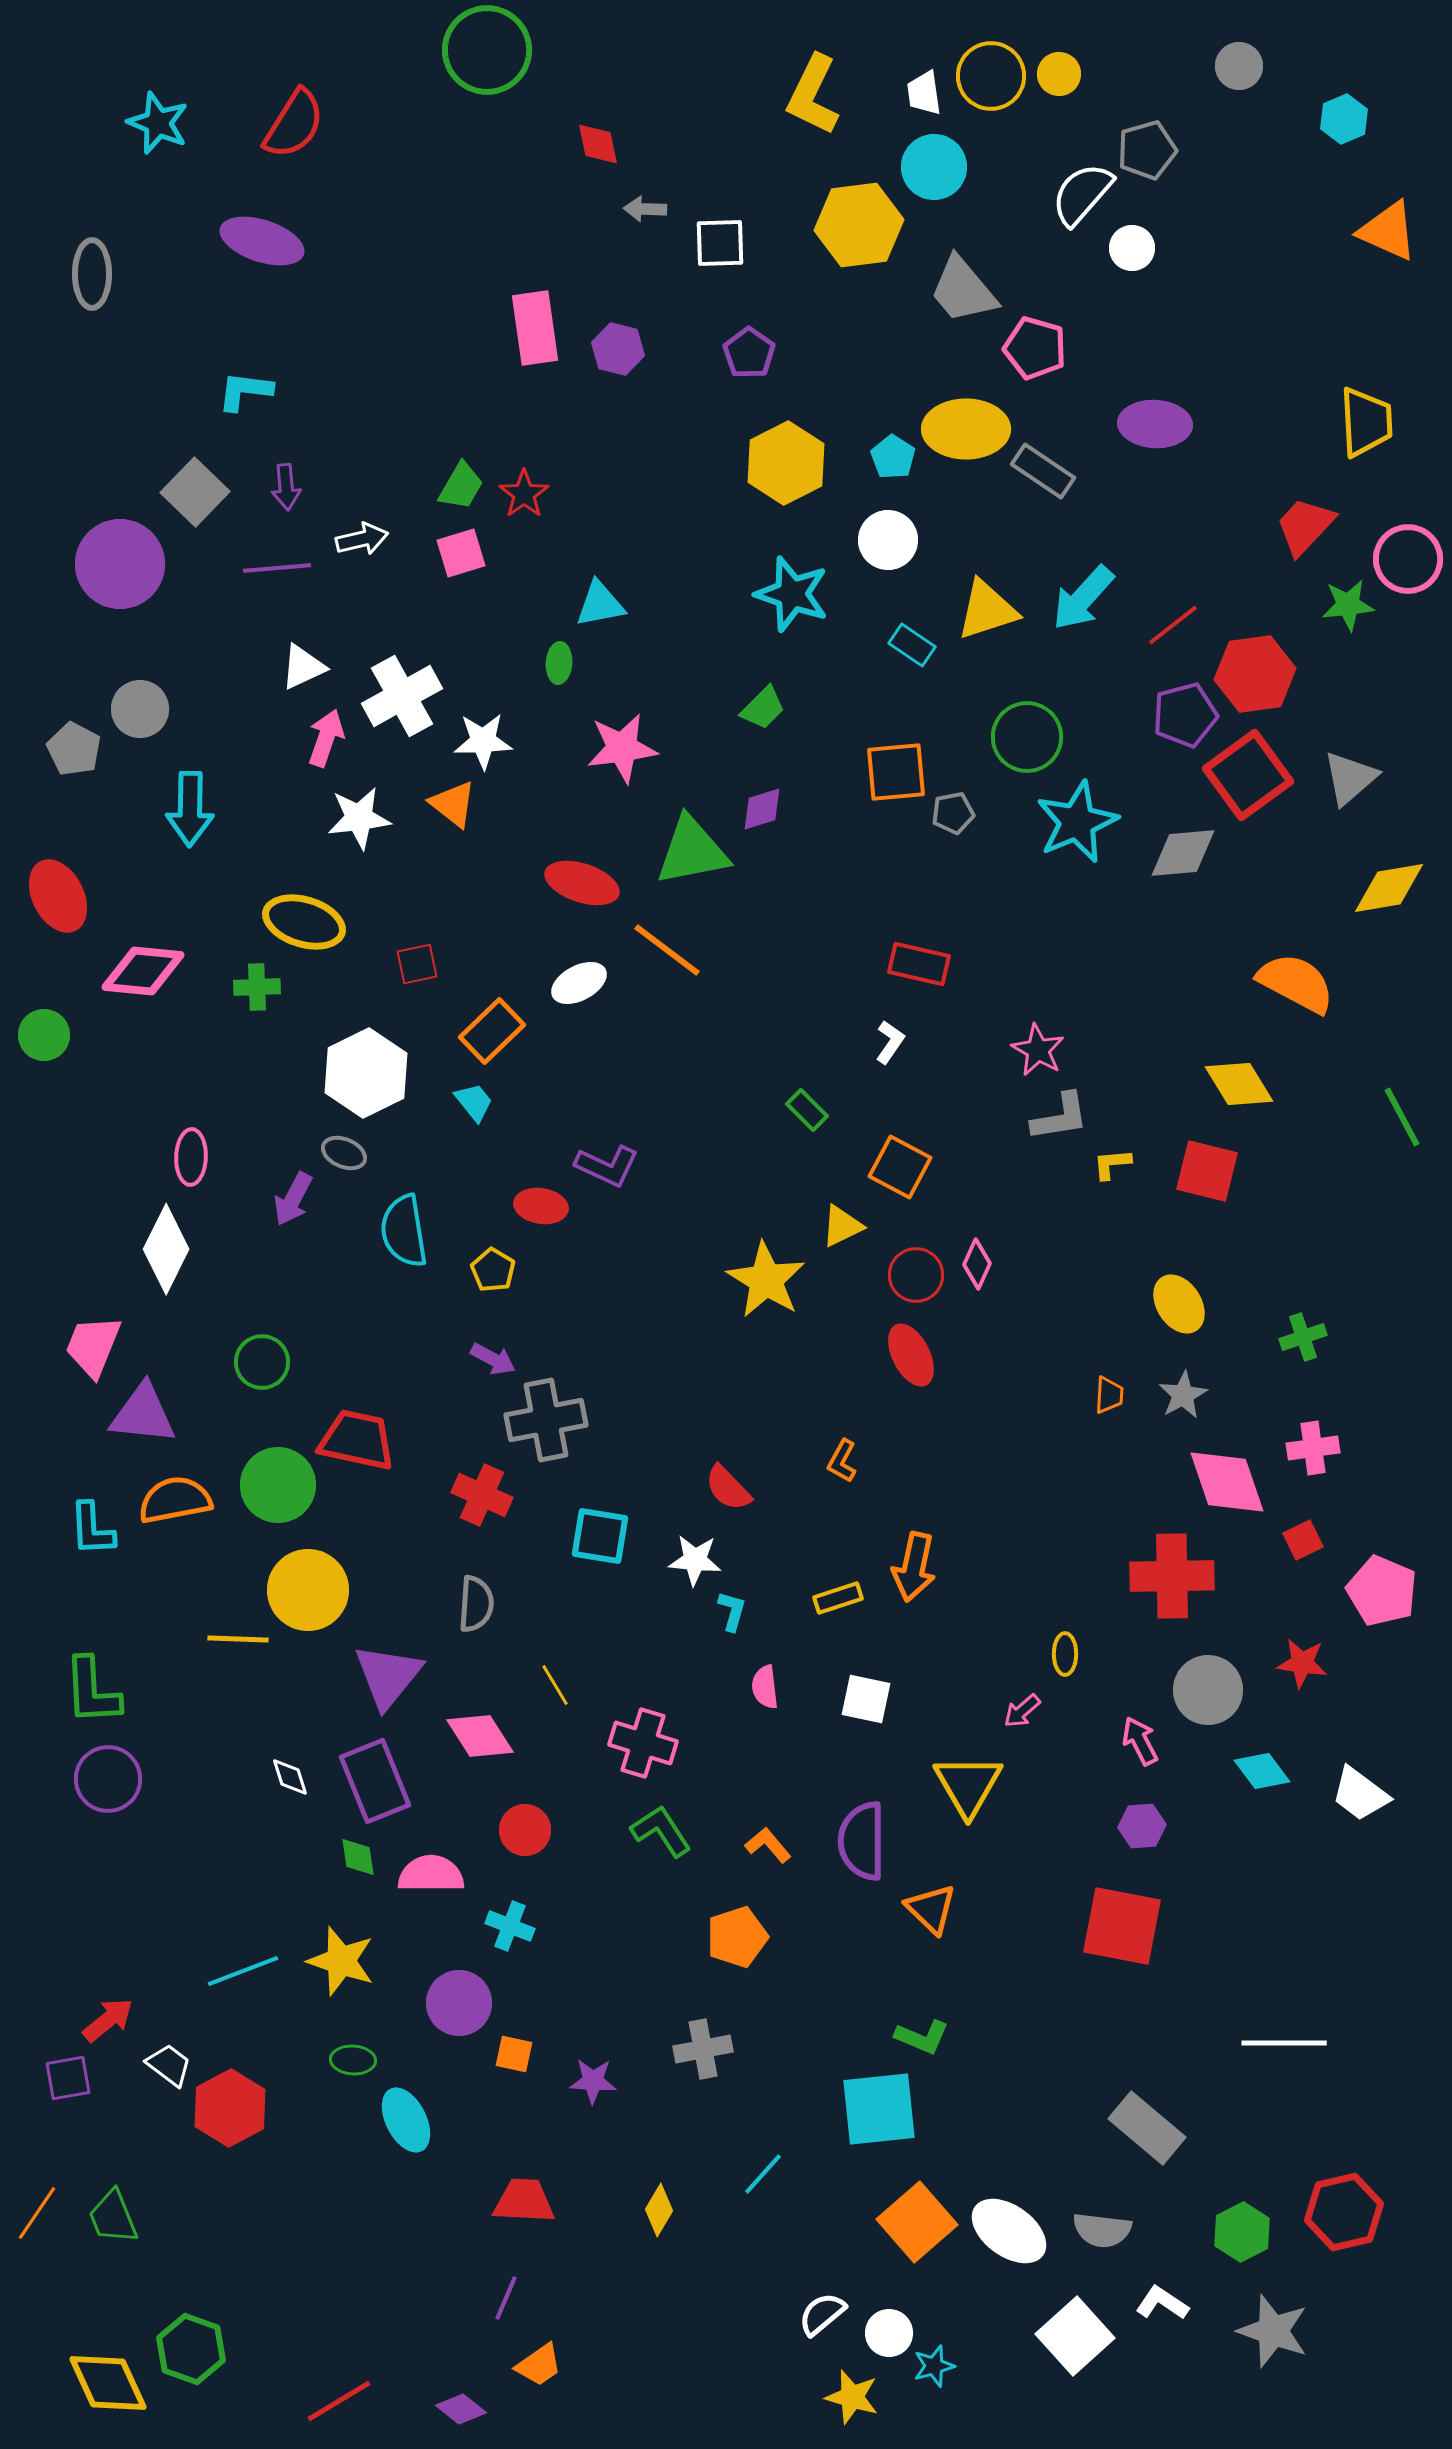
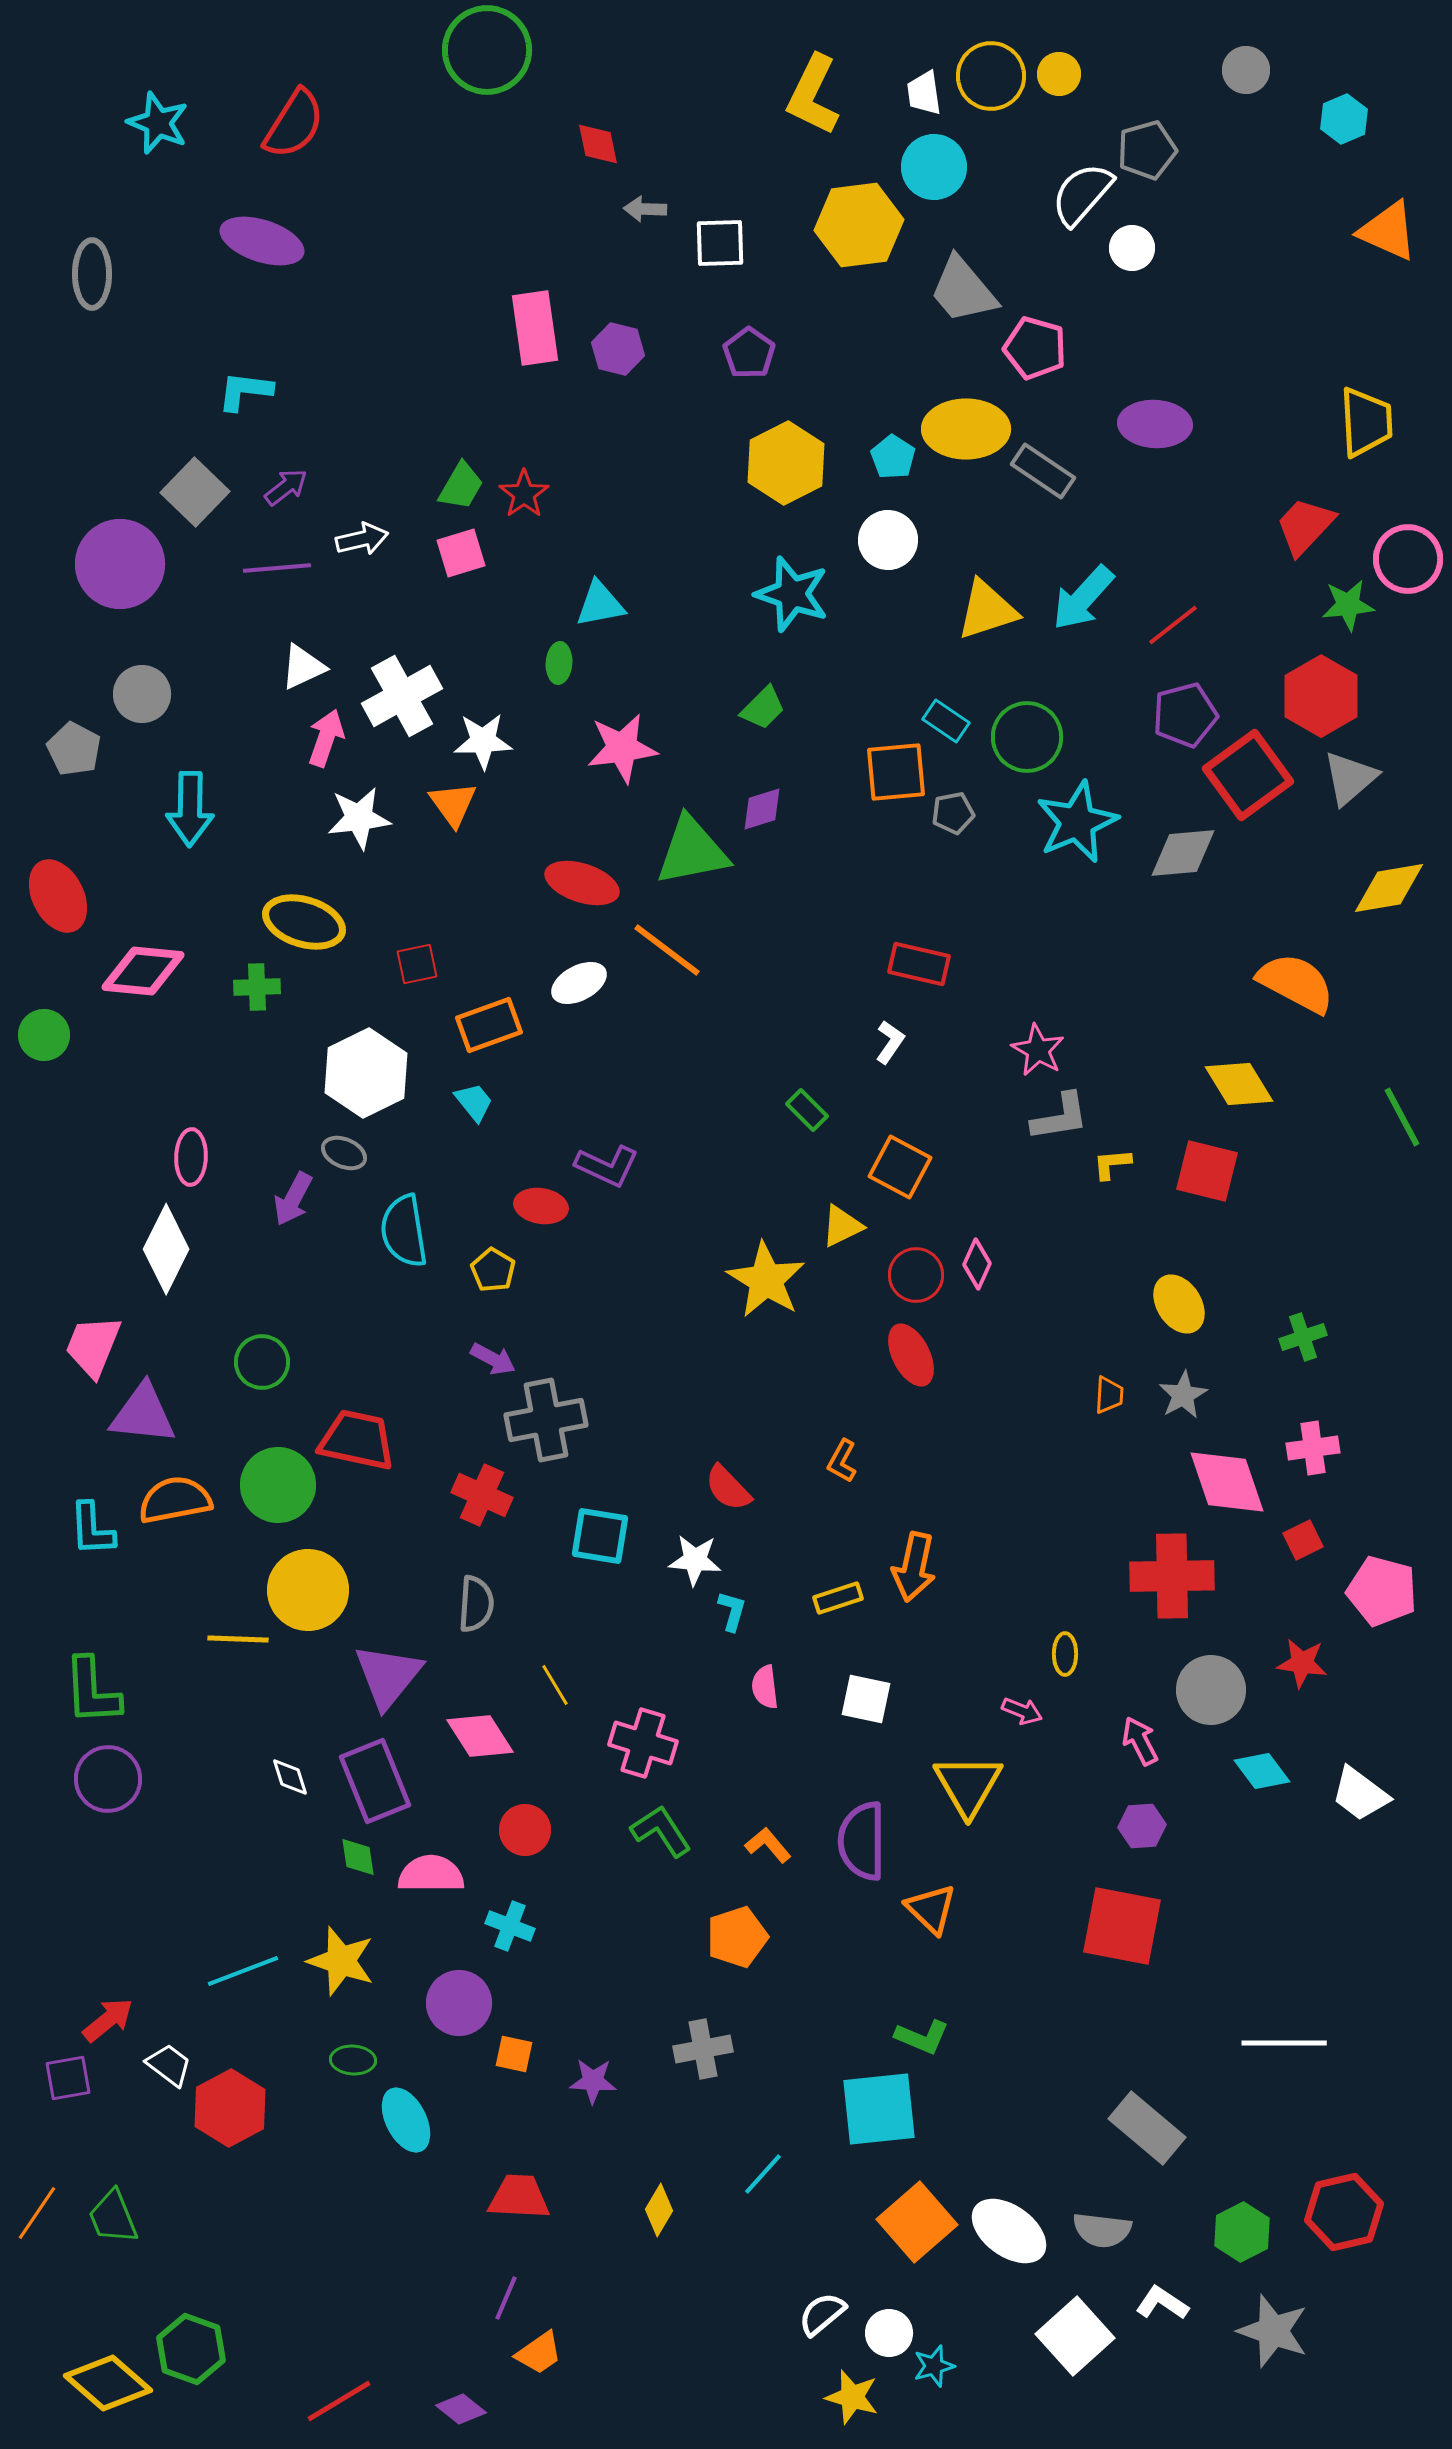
gray circle at (1239, 66): moved 7 px right, 4 px down
purple arrow at (286, 487): rotated 123 degrees counterclockwise
cyan rectangle at (912, 645): moved 34 px right, 76 px down
red hexagon at (1255, 674): moved 66 px right, 22 px down; rotated 22 degrees counterclockwise
gray circle at (140, 709): moved 2 px right, 15 px up
orange triangle at (453, 804): rotated 16 degrees clockwise
orange rectangle at (492, 1031): moved 3 px left, 6 px up; rotated 24 degrees clockwise
pink pentagon at (1382, 1591): rotated 8 degrees counterclockwise
gray circle at (1208, 1690): moved 3 px right
pink arrow at (1022, 1711): rotated 117 degrees counterclockwise
red trapezoid at (524, 2201): moved 5 px left, 4 px up
orange trapezoid at (539, 2365): moved 12 px up
yellow diamond at (108, 2383): rotated 24 degrees counterclockwise
